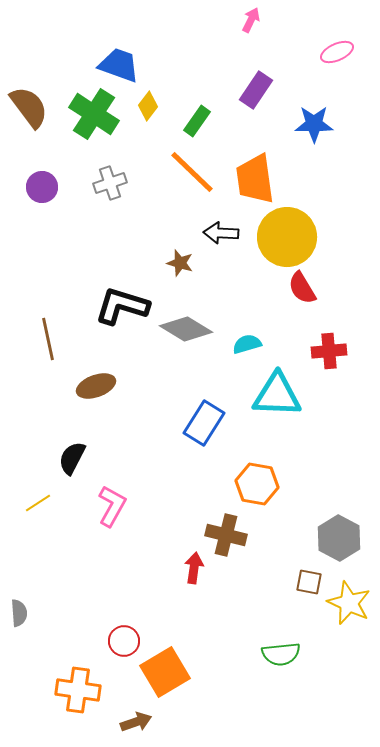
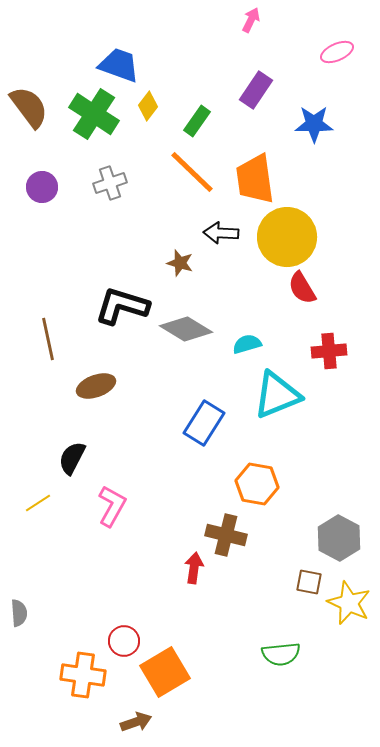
cyan triangle: rotated 24 degrees counterclockwise
orange cross: moved 5 px right, 15 px up
